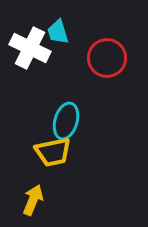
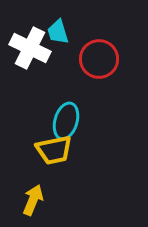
red circle: moved 8 px left, 1 px down
yellow trapezoid: moved 1 px right, 2 px up
